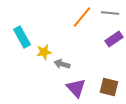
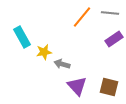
purple triangle: moved 1 px right, 2 px up
